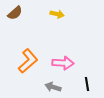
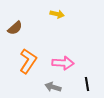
brown semicircle: moved 15 px down
orange L-shape: rotated 15 degrees counterclockwise
